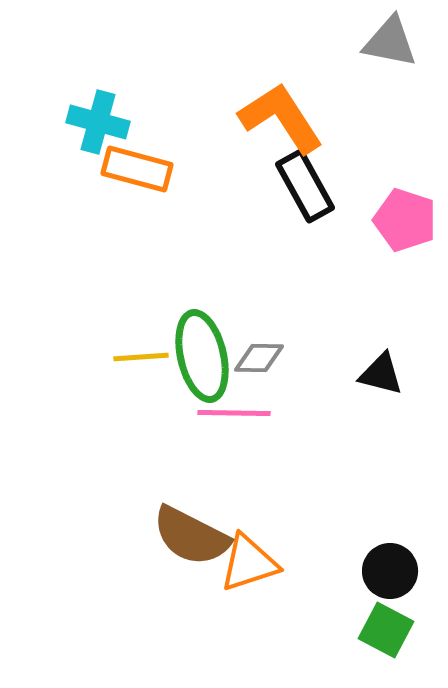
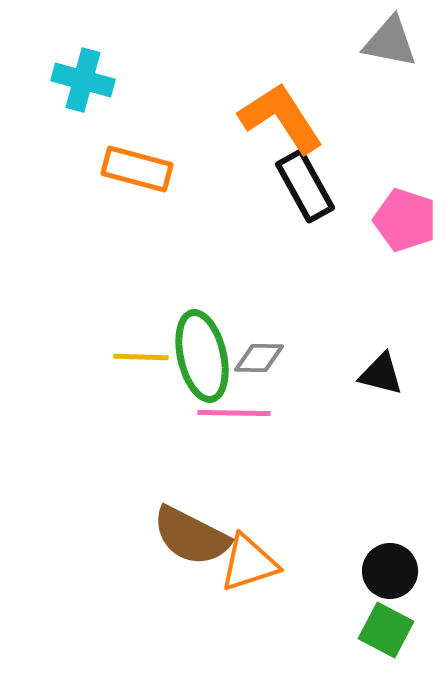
cyan cross: moved 15 px left, 42 px up
yellow line: rotated 6 degrees clockwise
